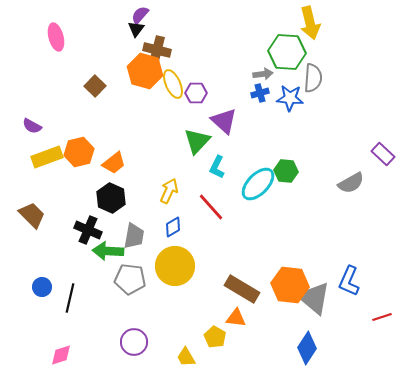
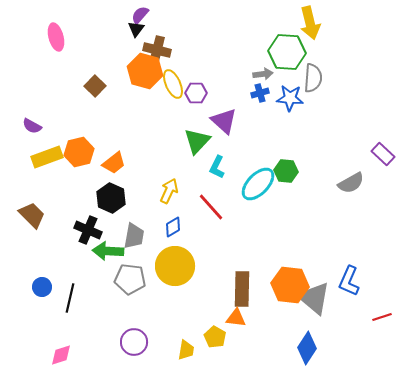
brown rectangle at (242, 289): rotated 60 degrees clockwise
yellow trapezoid at (186, 357): moved 7 px up; rotated 140 degrees counterclockwise
